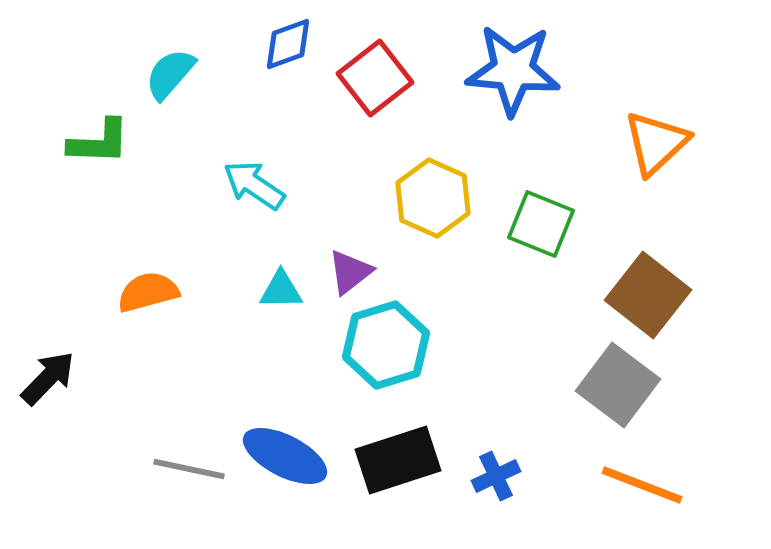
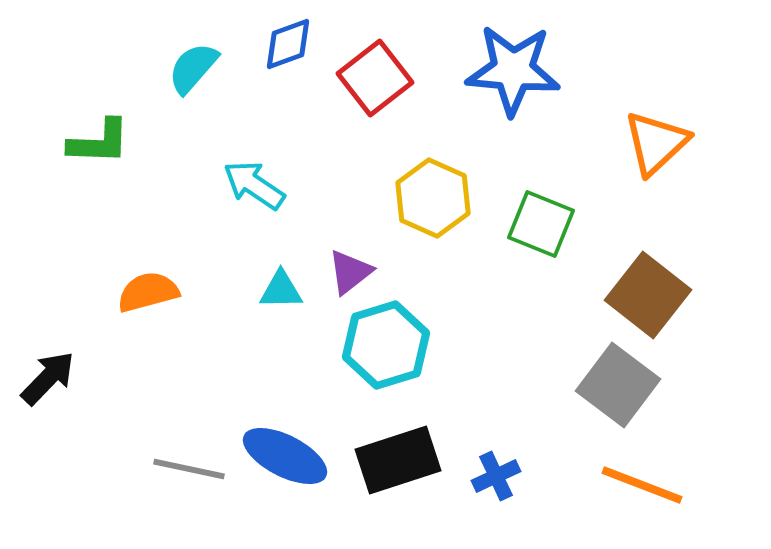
cyan semicircle: moved 23 px right, 6 px up
